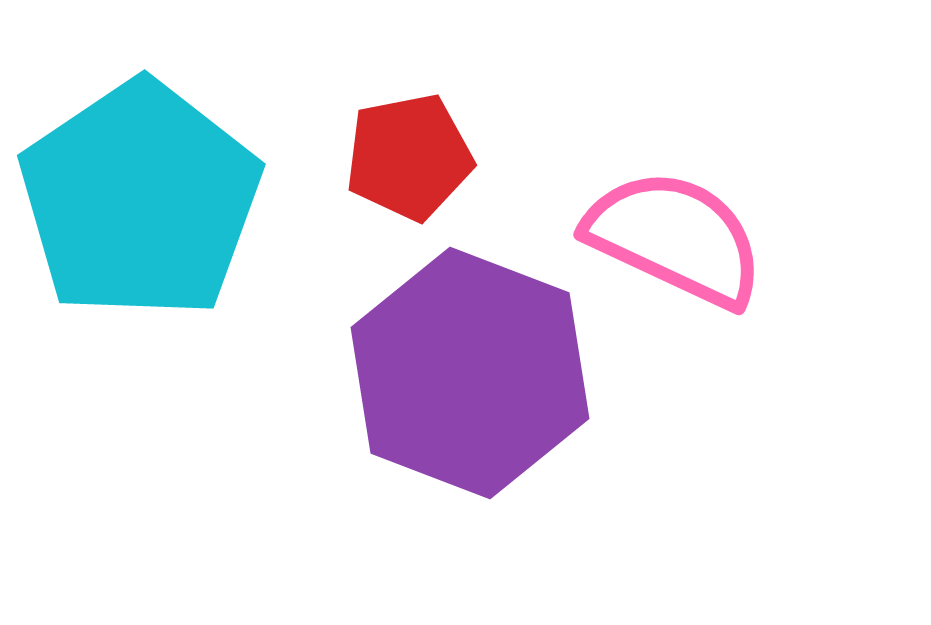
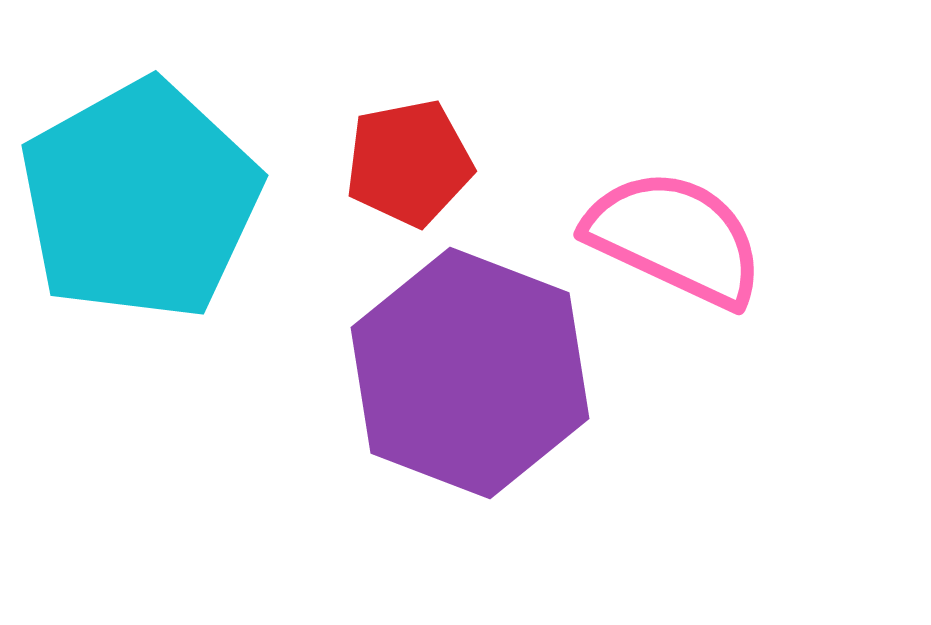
red pentagon: moved 6 px down
cyan pentagon: rotated 5 degrees clockwise
